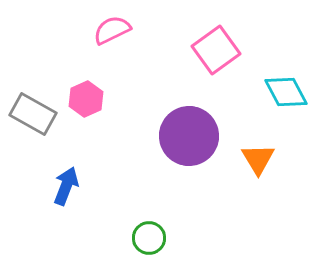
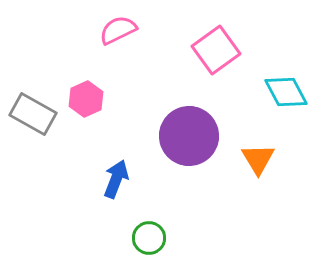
pink semicircle: moved 6 px right
blue arrow: moved 50 px right, 7 px up
